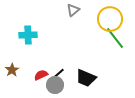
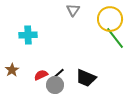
gray triangle: rotated 16 degrees counterclockwise
